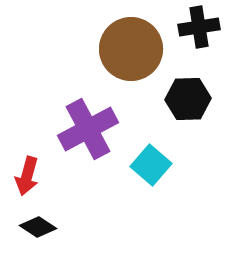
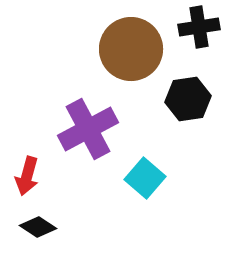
black hexagon: rotated 6 degrees counterclockwise
cyan square: moved 6 px left, 13 px down
